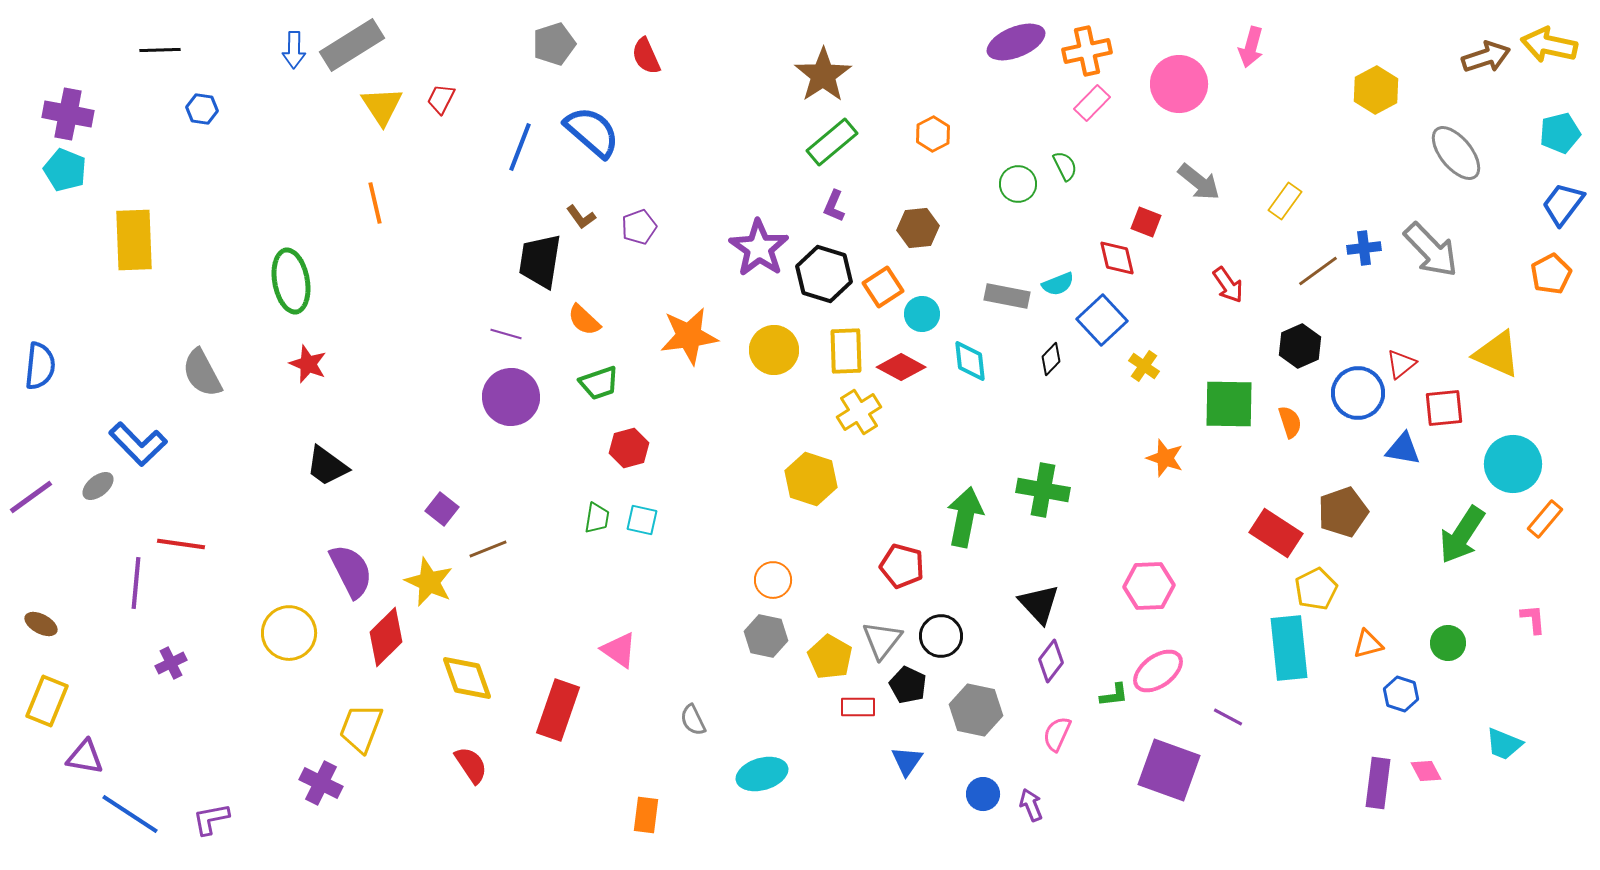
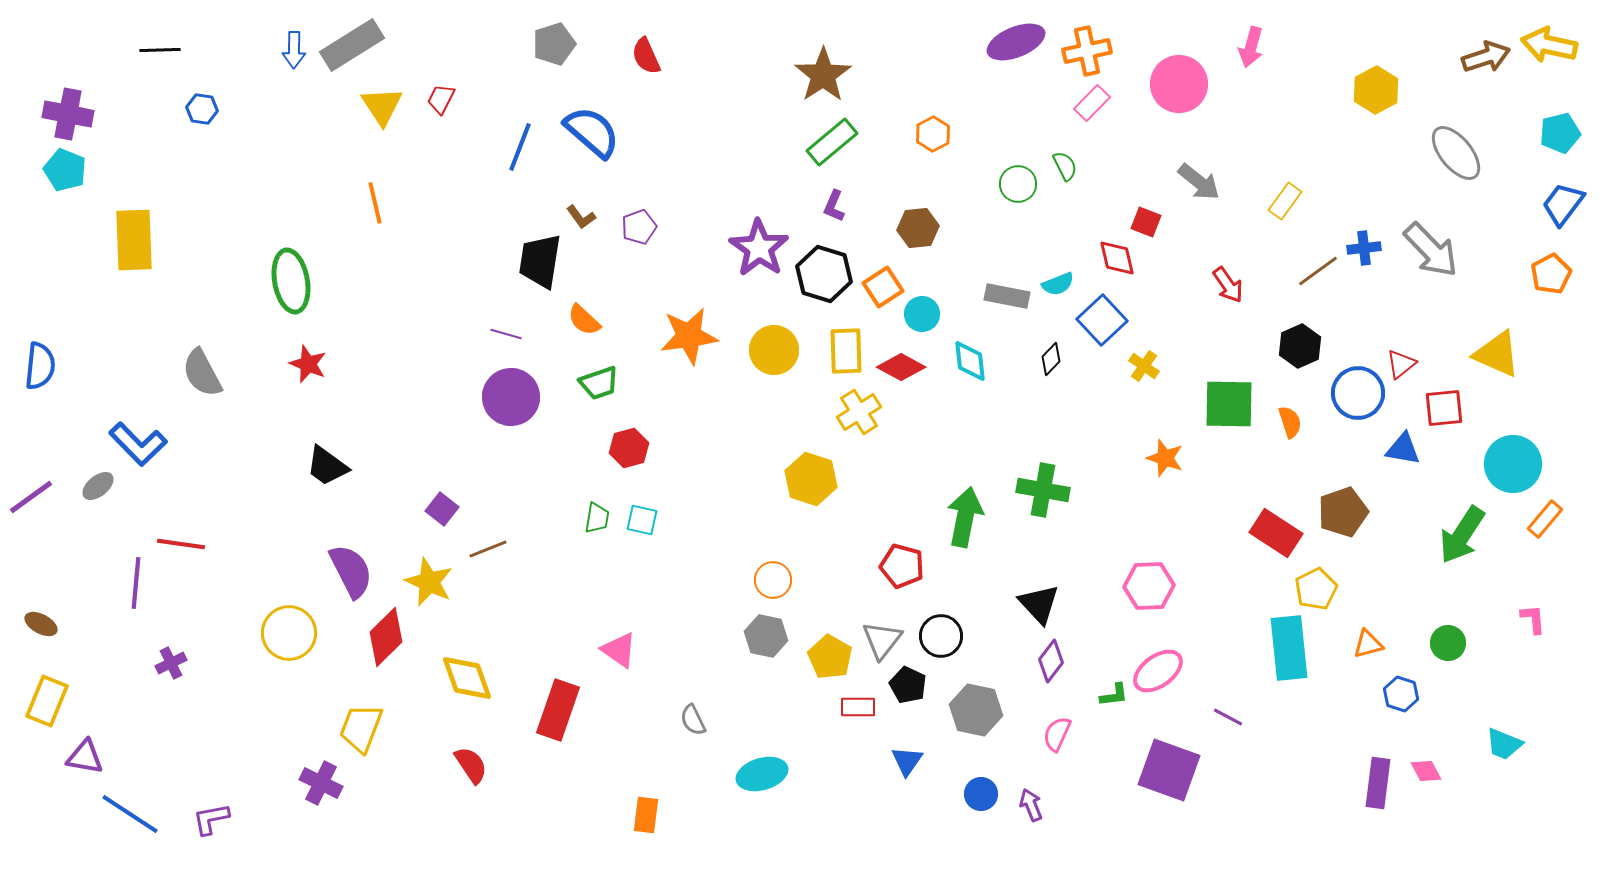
blue circle at (983, 794): moved 2 px left
